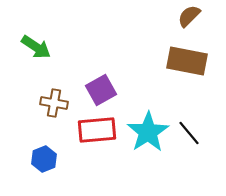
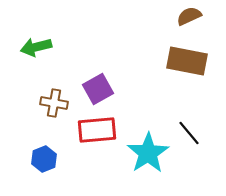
brown semicircle: rotated 20 degrees clockwise
green arrow: rotated 132 degrees clockwise
purple square: moved 3 px left, 1 px up
cyan star: moved 21 px down
